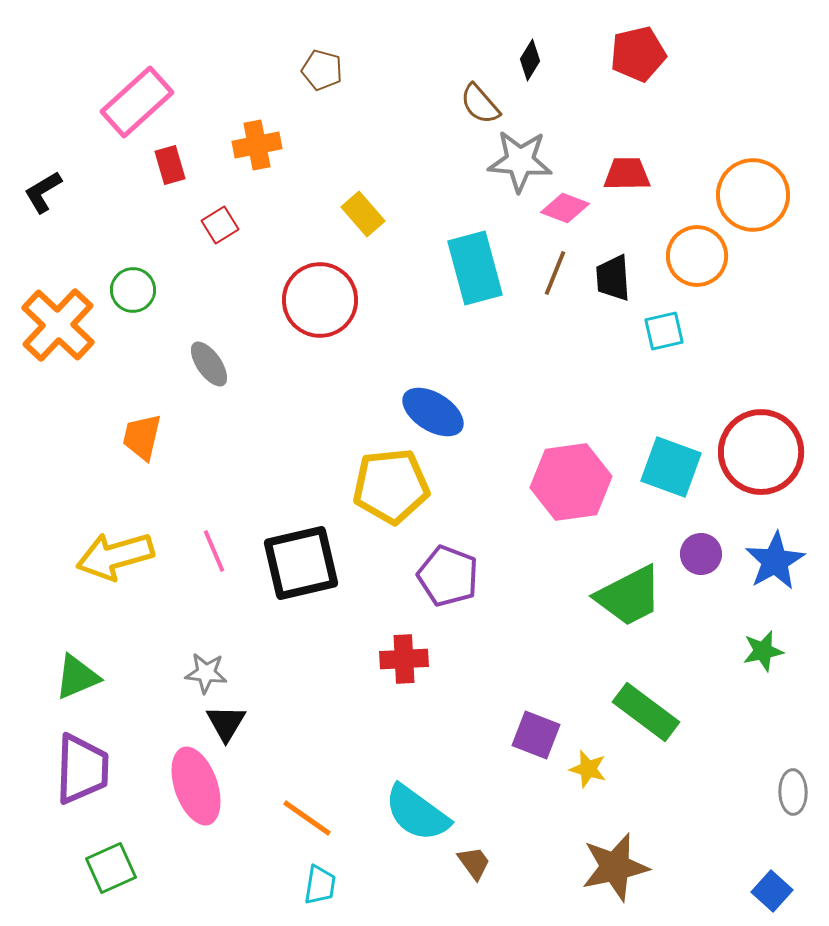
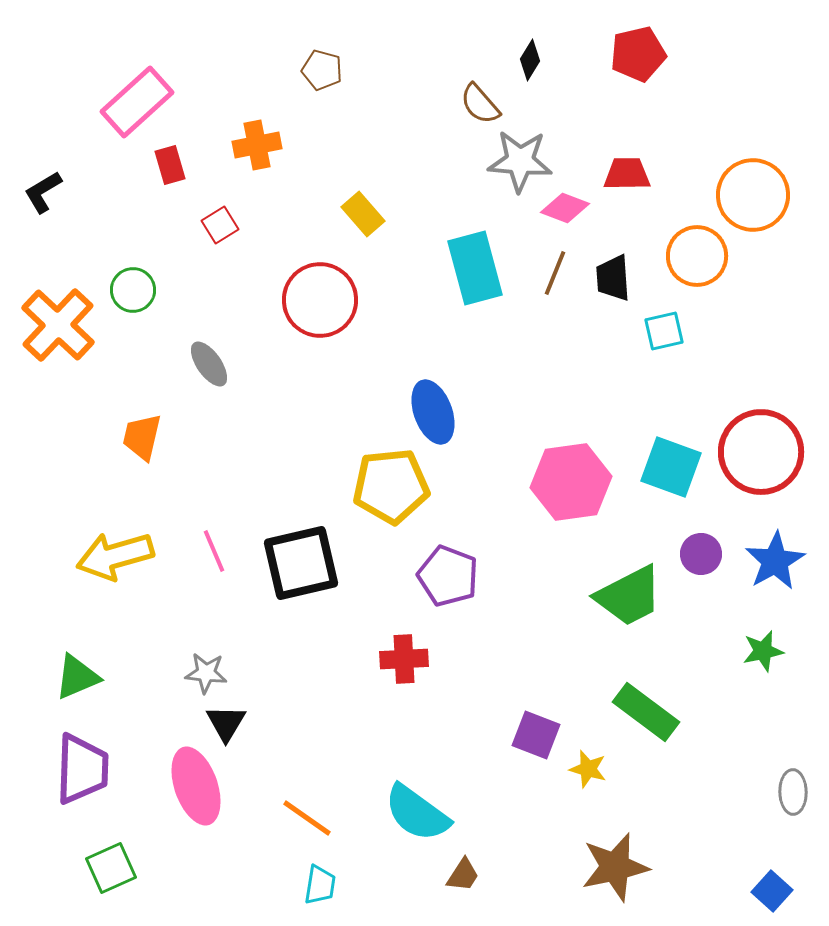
blue ellipse at (433, 412): rotated 38 degrees clockwise
brown trapezoid at (474, 863): moved 11 px left, 12 px down; rotated 69 degrees clockwise
